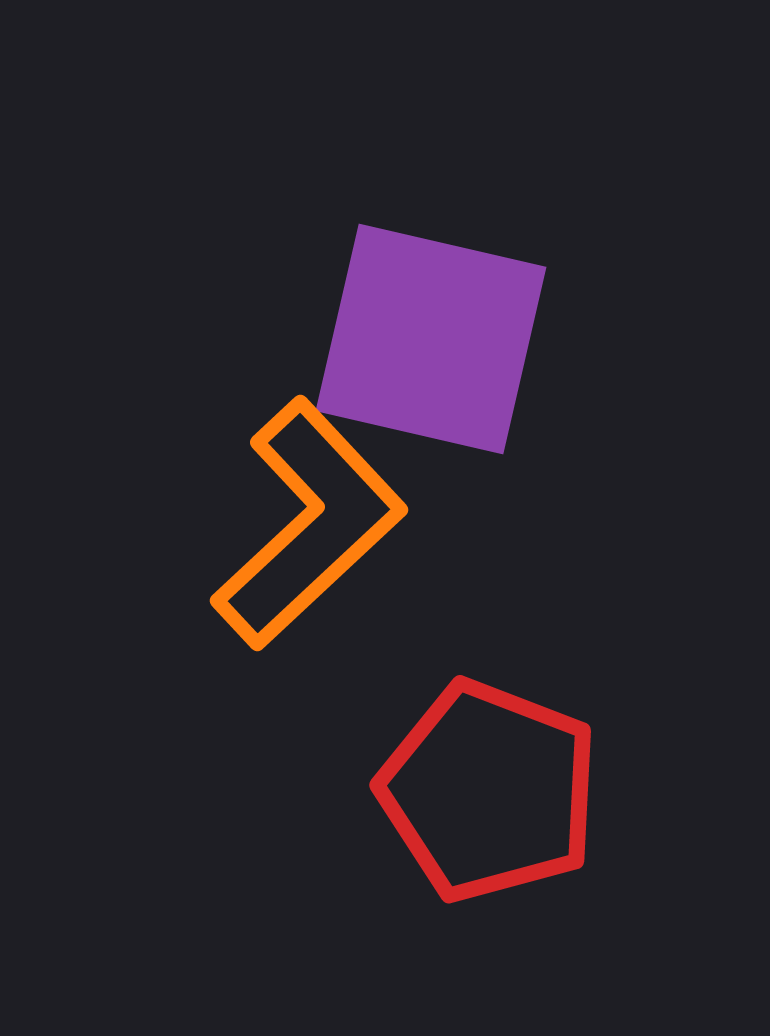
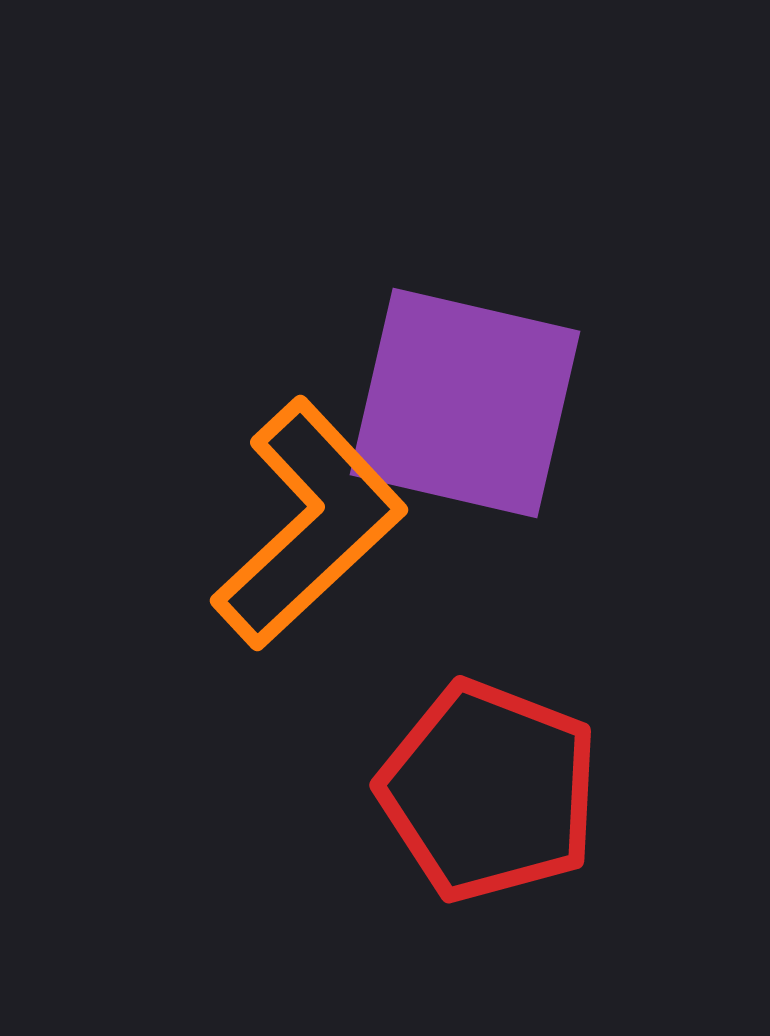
purple square: moved 34 px right, 64 px down
